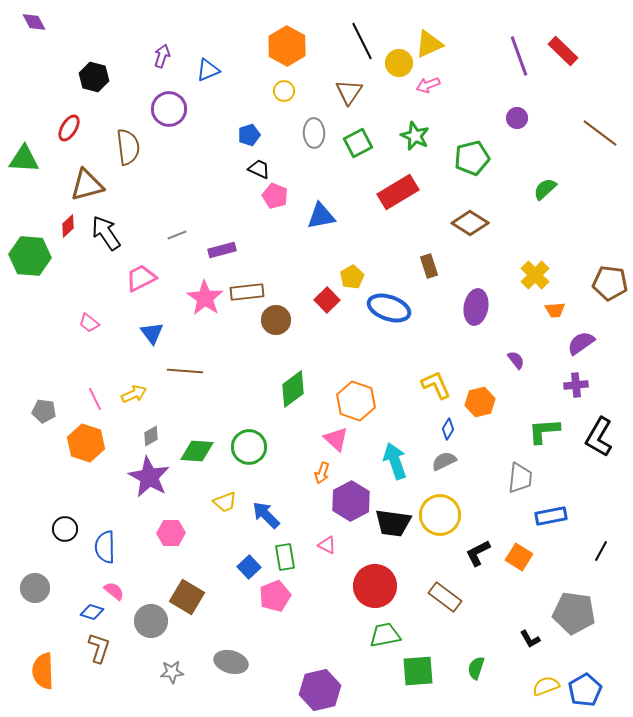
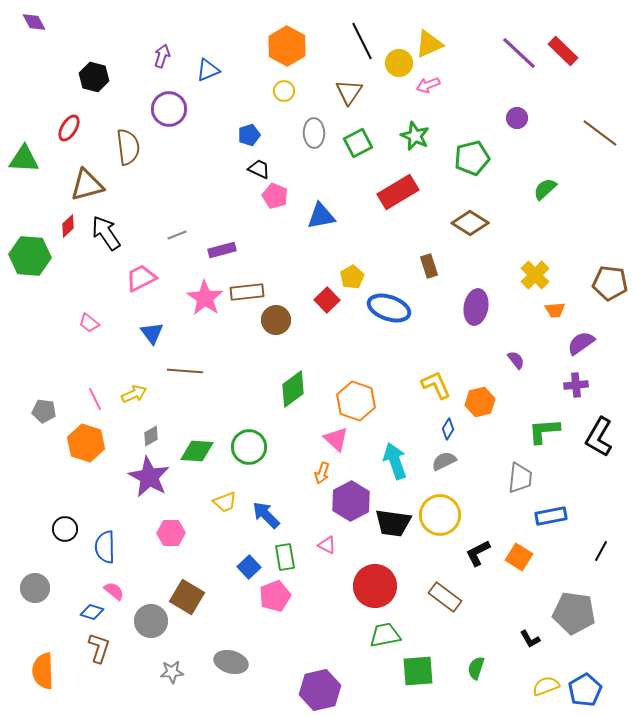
purple line at (519, 56): moved 3 px up; rotated 27 degrees counterclockwise
